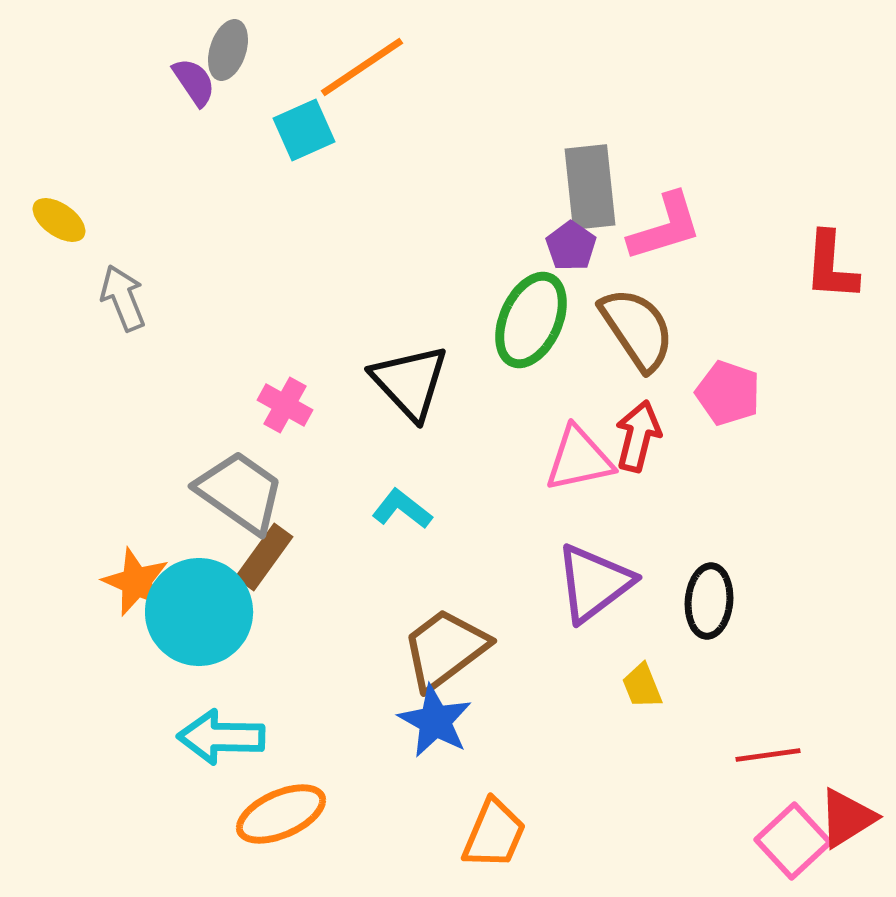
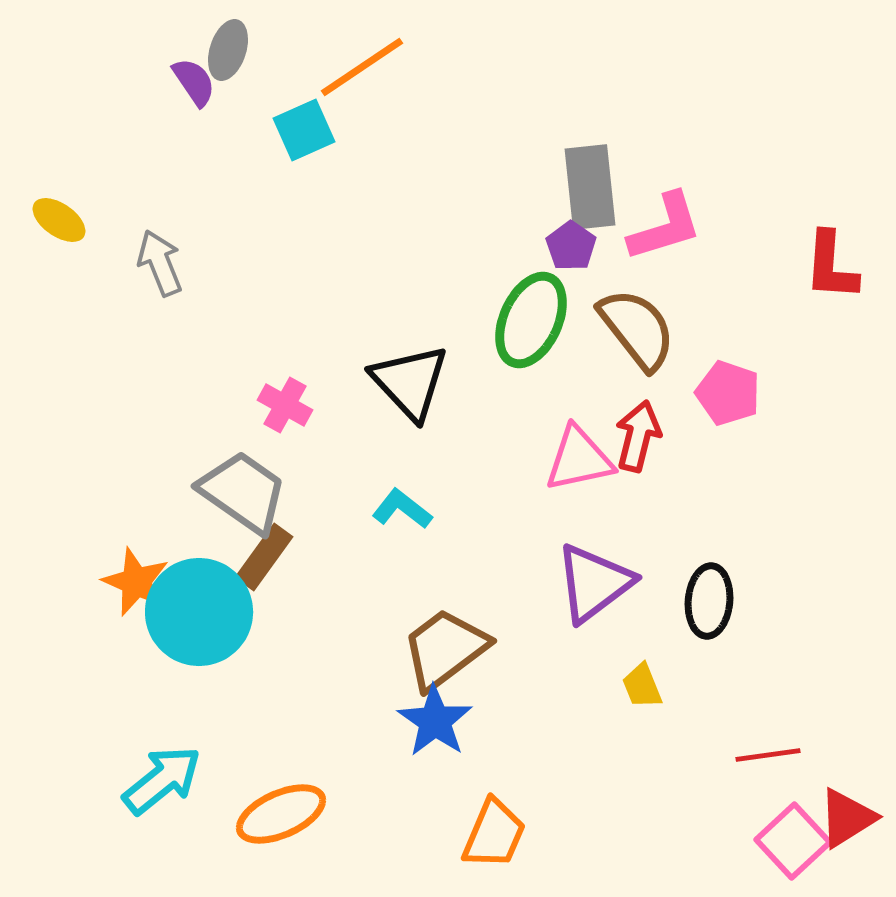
gray arrow: moved 37 px right, 35 px up
brown semicircle: rotated 4 degrees counterclockwise
gray trapezoid: moved 3 px right
blue star: rotated 6 degrees clockwise
cyan arrow: moved 59 px left, 43 px down; rotated 140 degrees clockwise
